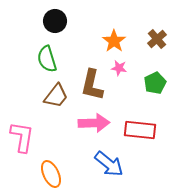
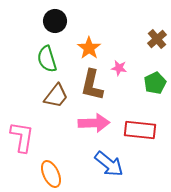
orange star: moved 25 px left, 7 px down
